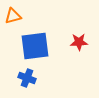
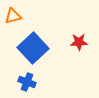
blue square: moved 2 px left, 2 px down; rotated 36 degrees counterclockwise
blue cross: moved 4 px down
